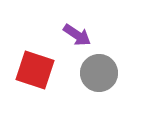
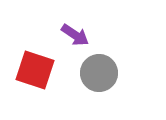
purple arrow: moved 2 px left
